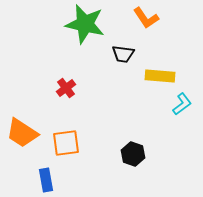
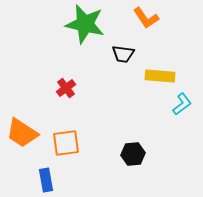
black hexagon: rotated 25 degrees counterclockwise
